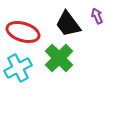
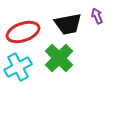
black trapezoid: rotated 64 degrees counterclockwise
red ellipse: rotated 36 degrees counterclockwise
cyan cross: moved 1 px up
